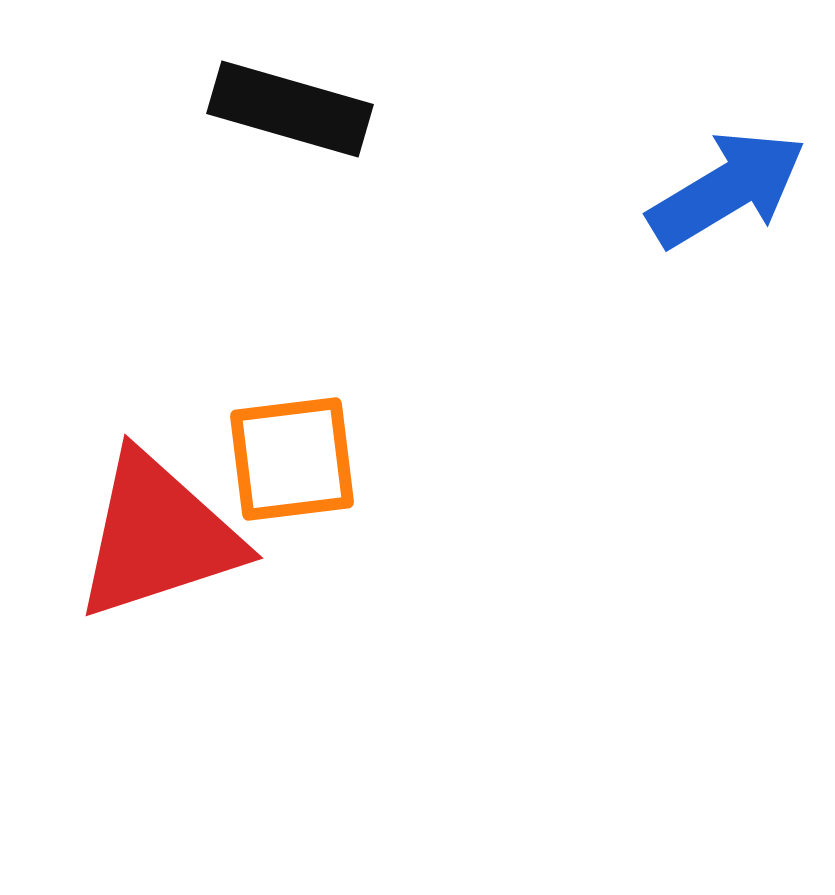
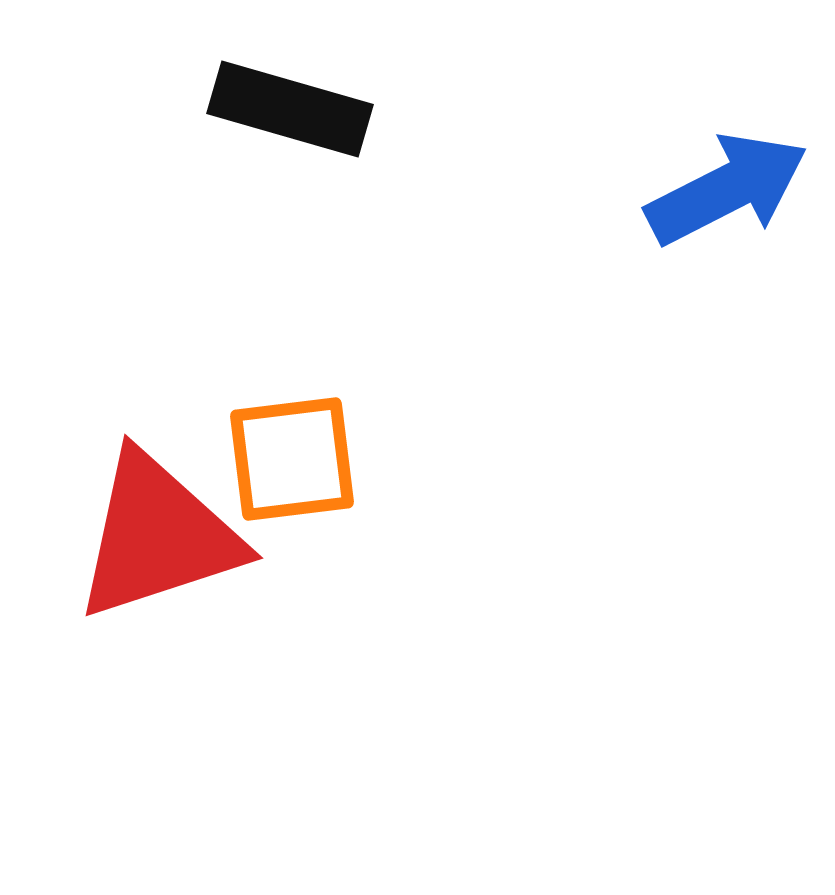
blue arrow: rotated 4 degrees clockwise
